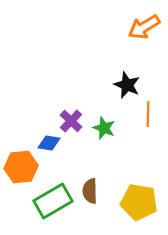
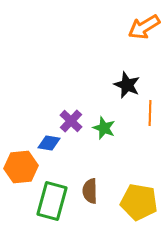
orange line: moved 2 px right, 1 px up
green rectangle: moved 1 px left; rotated 45 degrees counterclockwise
